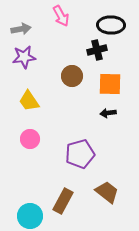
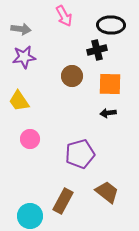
pink arrow: moved 3 px right
gray arrow: rotated 18 degrees clockwise
yellow trapezoid: moved 10 px left
